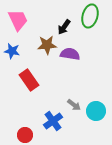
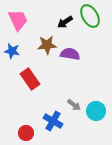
green ellipse: rotated 45 degrees counterclockwise
black arrow: moved 1 px right, 5 px up; rotated 21 degrees clockwise
red rectangle: moved 1 px right, 1 px up
blue cross: rotated 24 degrees counterclockwise
red circle: moved 1 px right, 2 px up
